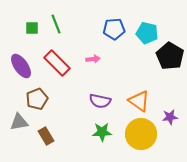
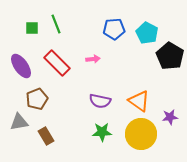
cyan pentagon: rotated 15 degrees clockwise
